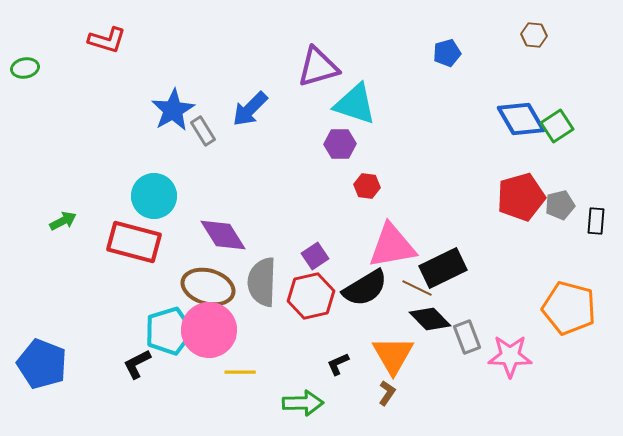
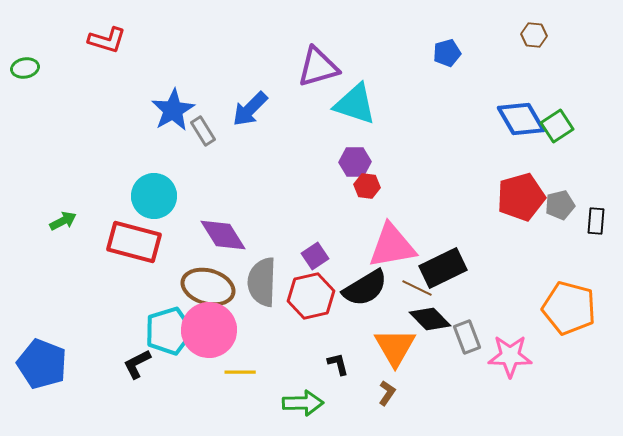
purple hexagon at (340, 144): moved 15 px right, 18 px down
orange triangle at (393, 355): moved 2 px right, 8 px up
black L-shape at (338, 364): rotated 100 degrees clockwise
